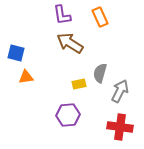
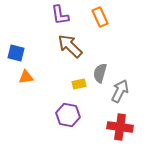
purple L-shape: moved 2 px left
brown arrow: moved 3 px down; rotated 12 degrees clockwise
purple hexagon: rotated 15 degrees clockwise
